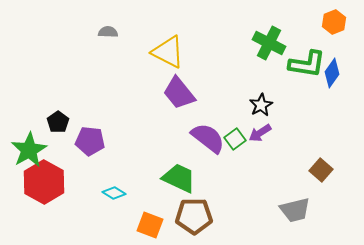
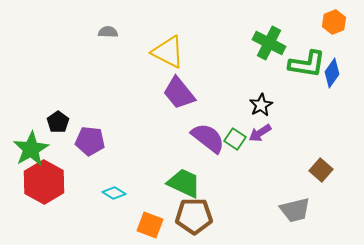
green square: rotated 20 degrees counterclockwise
green star: moved 2 px right, 1 px up
green trapezoid: moved 5 px right, 5 px down
